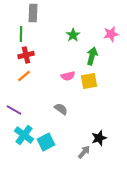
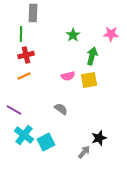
pink star: rotated 14 degrees clockwise
orange line: rotated 16 degrees clockwise
yellow square: moved 1 px up
